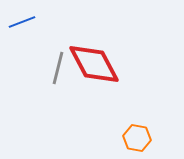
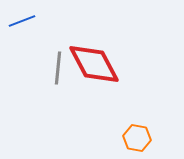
blue line: moved 1 px up
gray line: rotated 8 degrees counterclockwise
